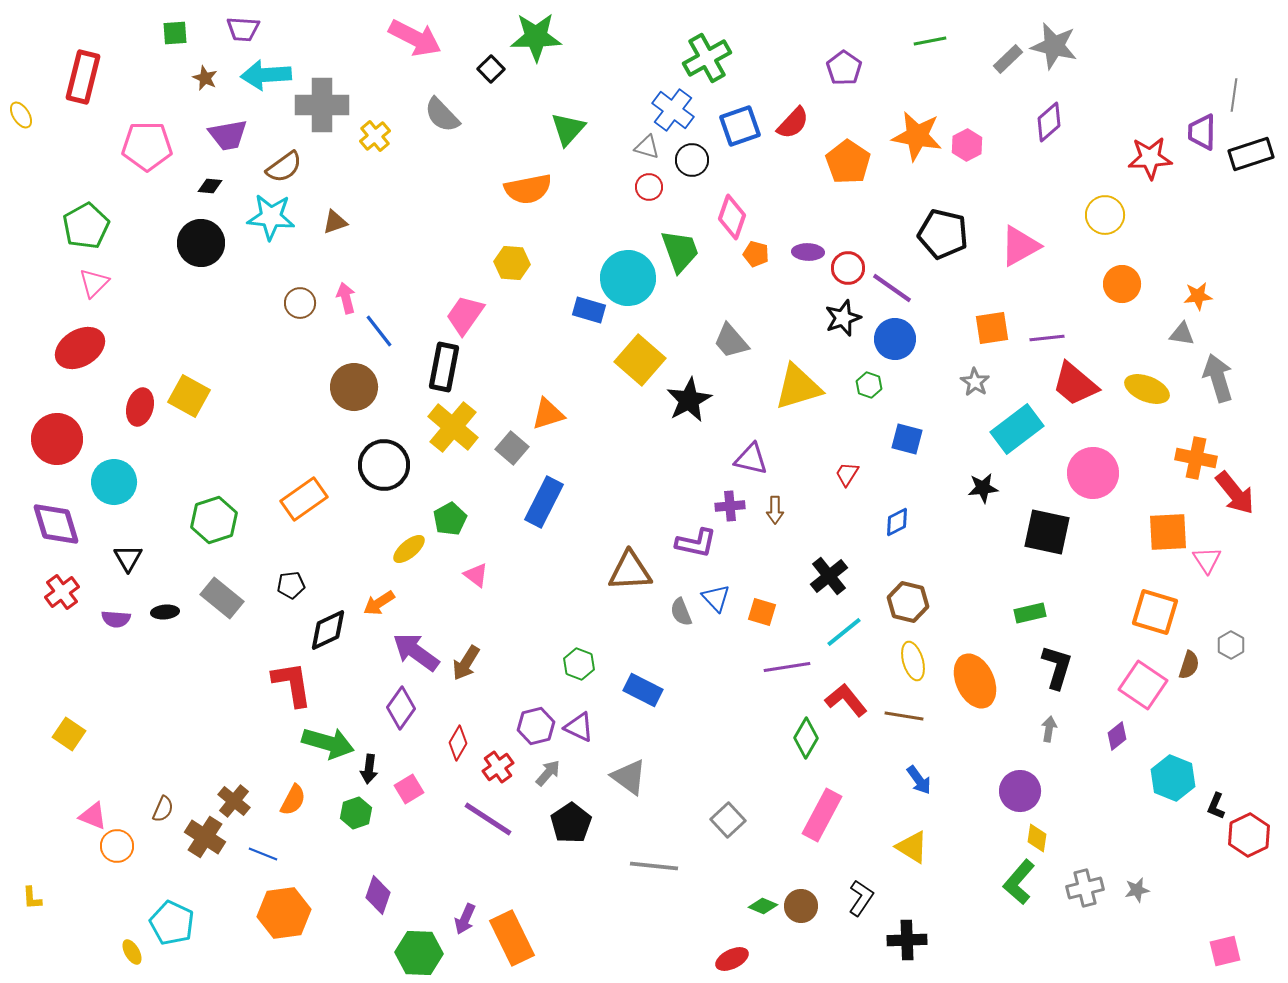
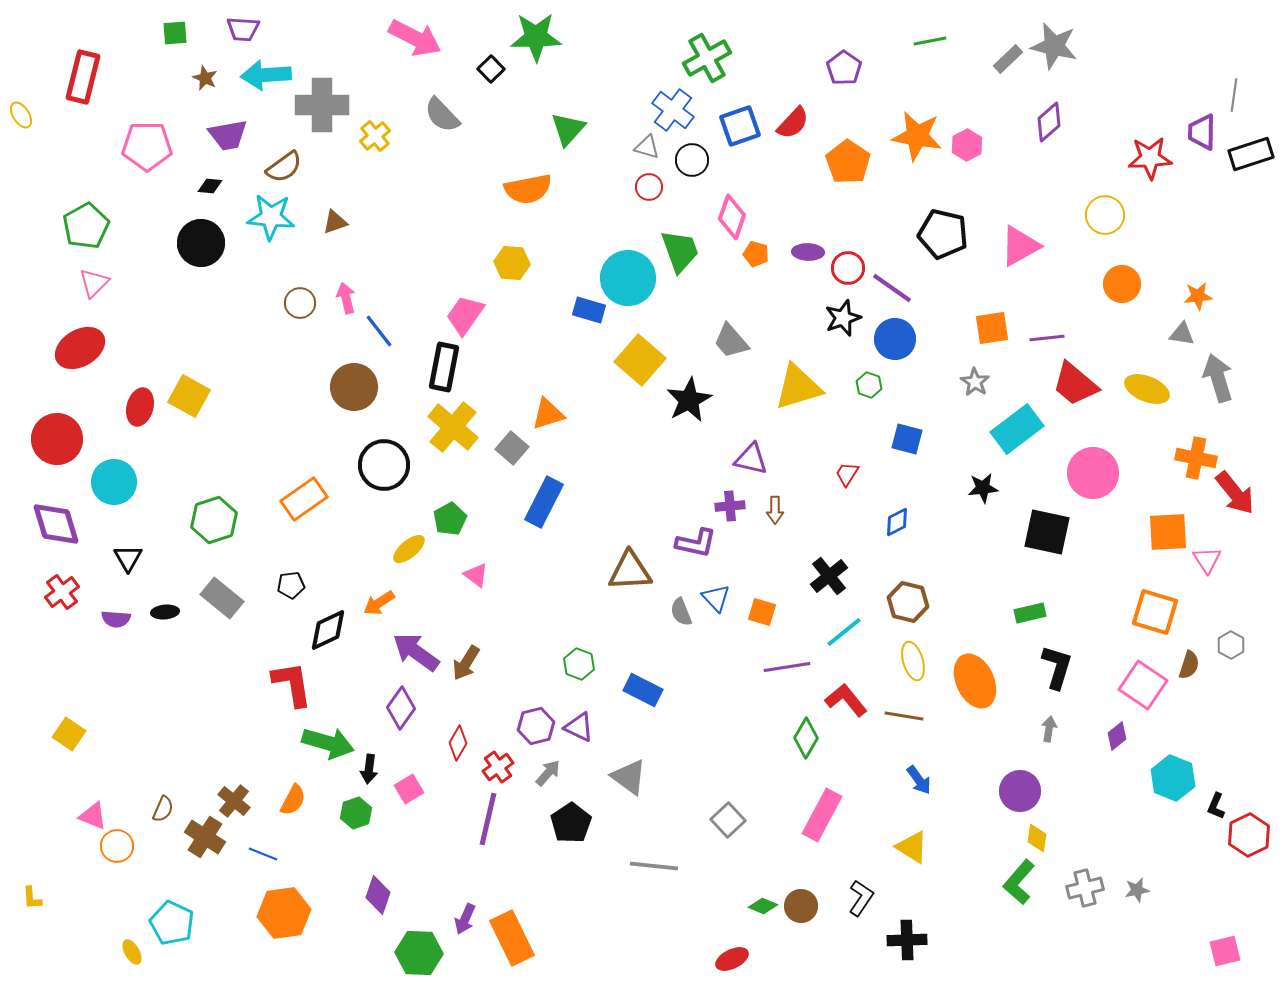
purple line at (488, 819): rotated 70 degrees clockwise
